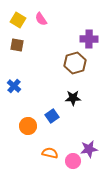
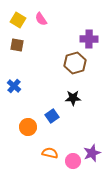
orange circle: moved 1 px down
purple star: moved 3 px right, 4 px down; rotated 12 degrees counterclockwise
